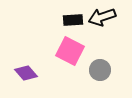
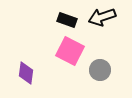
black rectangle: moved 6 px left; rotated 24 degrees clockwise
purple diamond: rotated 50 degrees clockwise
